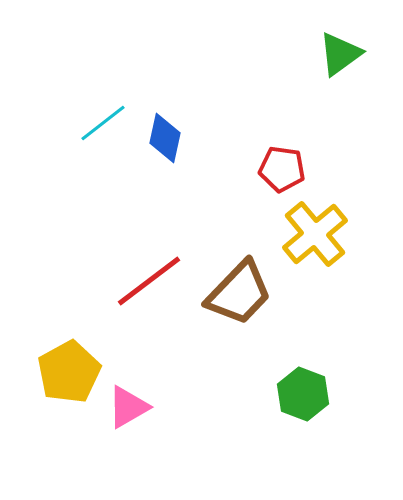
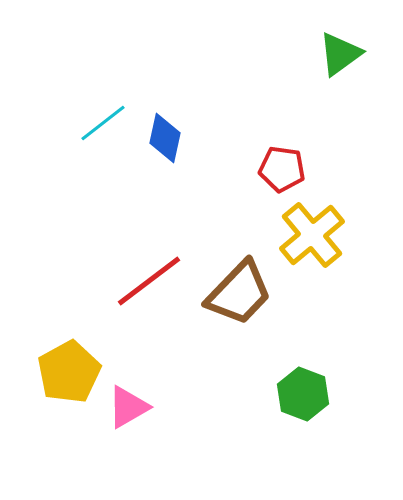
yellow cross: moved 3 px left, 1 px down
